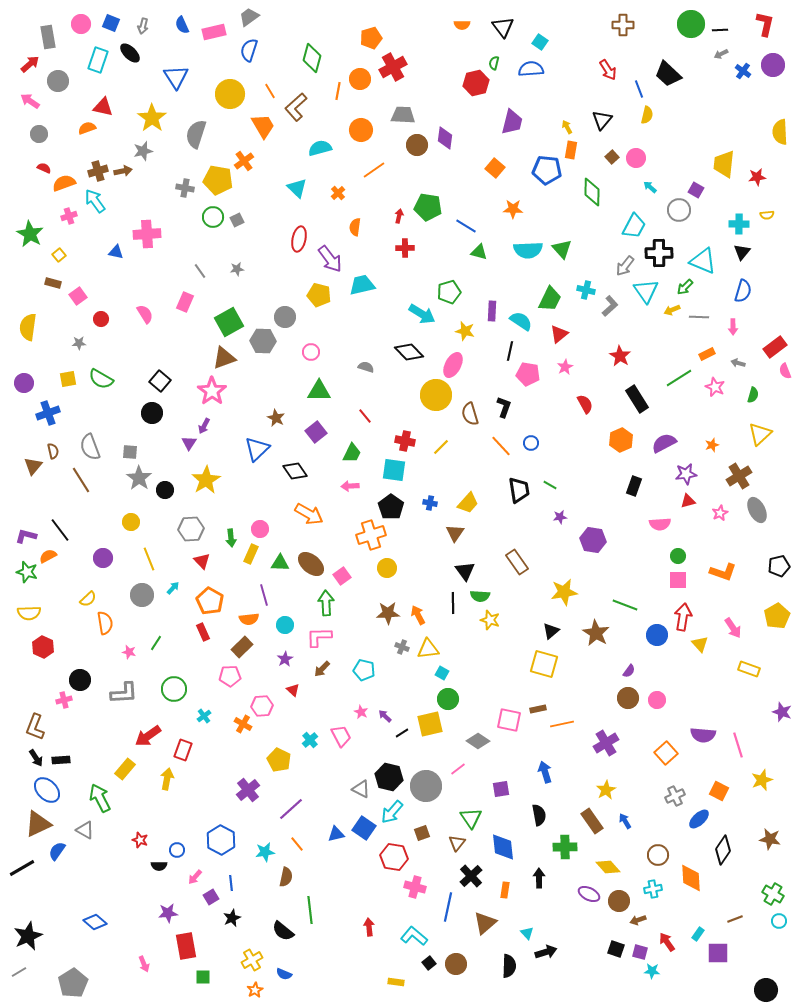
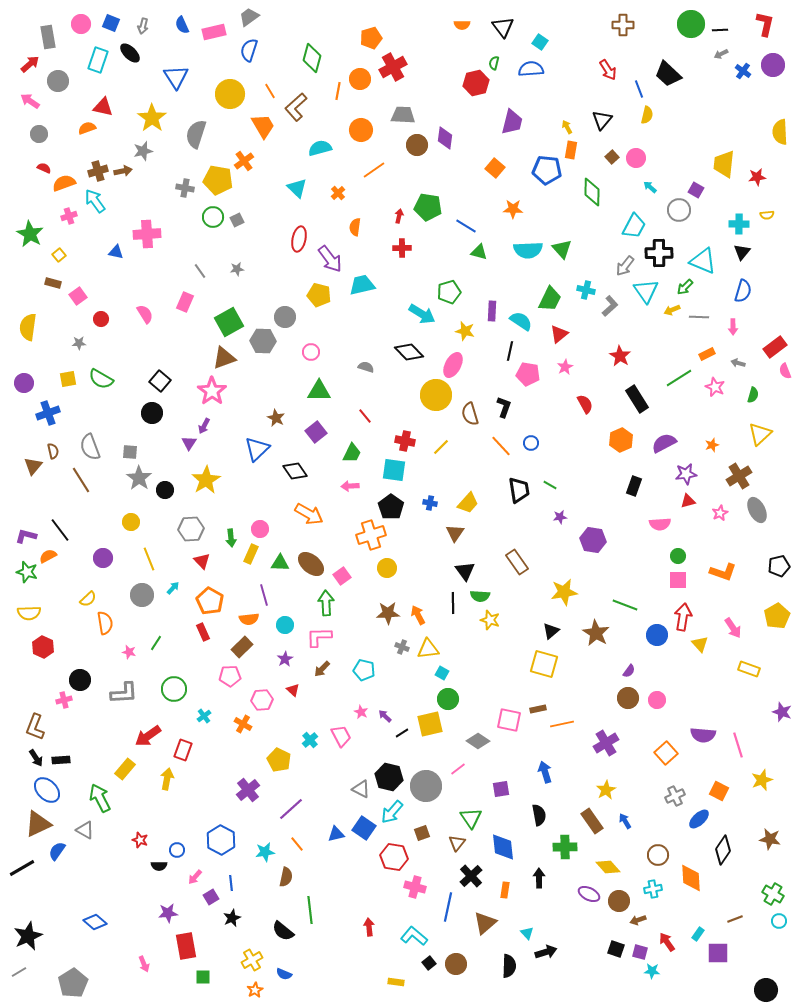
red cross at (405, 248): moved 3 px left
pink hexagon at (262, 706): moved 6 px up
